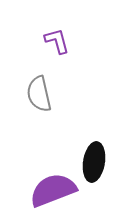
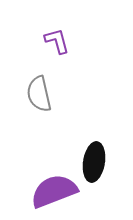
purple semicircle: moved 1 px right, 1 px down
